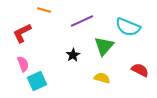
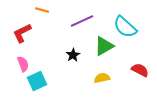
orange line: moved 2 px left
cyan semicircle: moved 3 px left; rotated 20 degrees clockwise
green triangle: rotated 20 degrees clockwise
yellow semicircle: rotated 28 degrees counterclockwise
